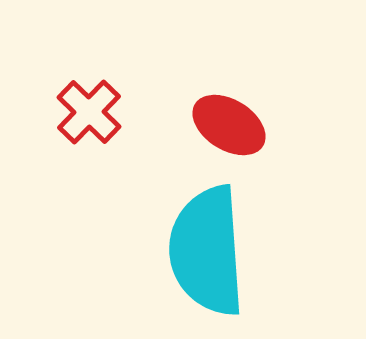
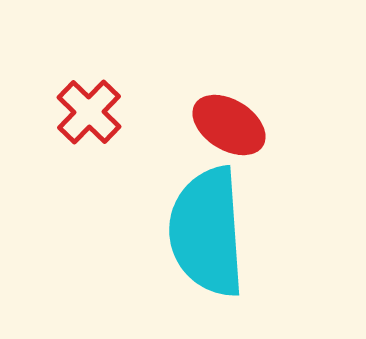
cyan semicircle: moved 19 px up
